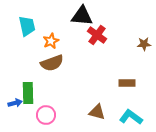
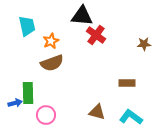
red cross: moved 1 px left
